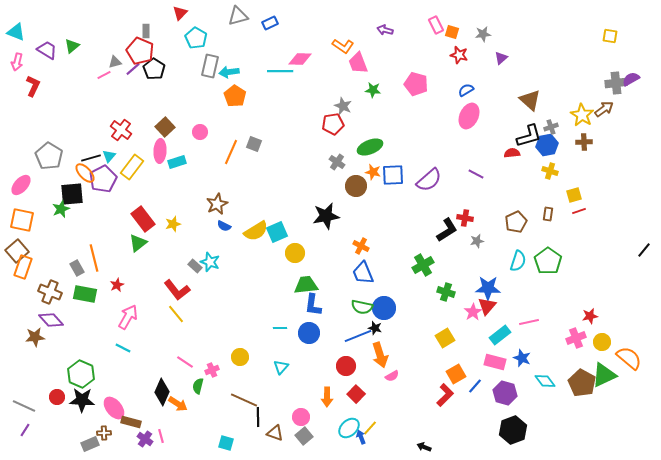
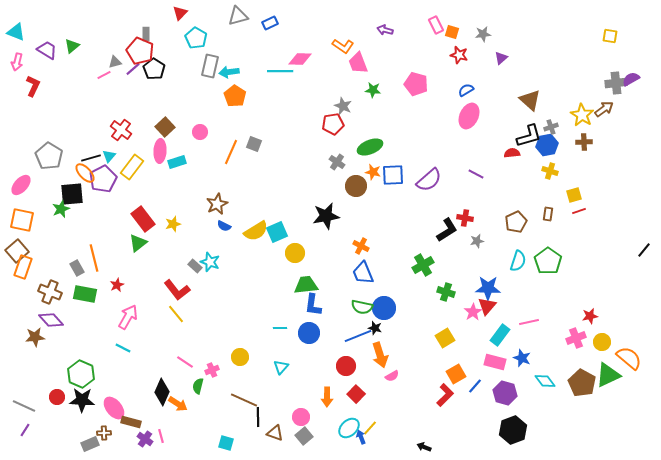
gray rectangle at (146, 31): moved 3 px down
cyan rectangle at (500, 335): rotated 15 degrees counterclockwise
green triangle at (604, 375): moved 4 px right
